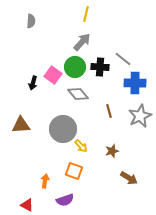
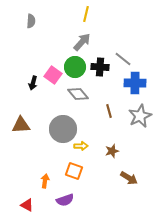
yellow arrow: rotated 48 degrees counterclockwise
